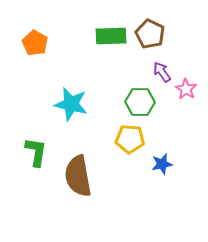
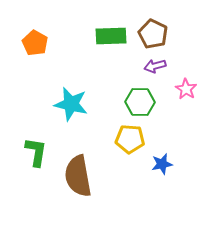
brown pentagon: moved 3 px right
purple arrow: moved 7 px left, 6 px up; rotated 70 degrees counterclockwise
